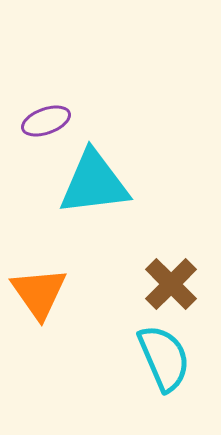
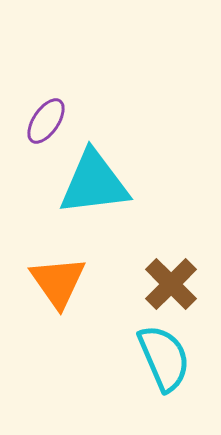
purple ellipse: rotated 36 degrees counterclockwise
orange triangle: moved 19 px right, 11 px up
